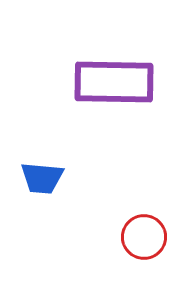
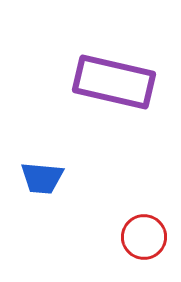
purple rectangle: rotated 12 degrees clockwise
